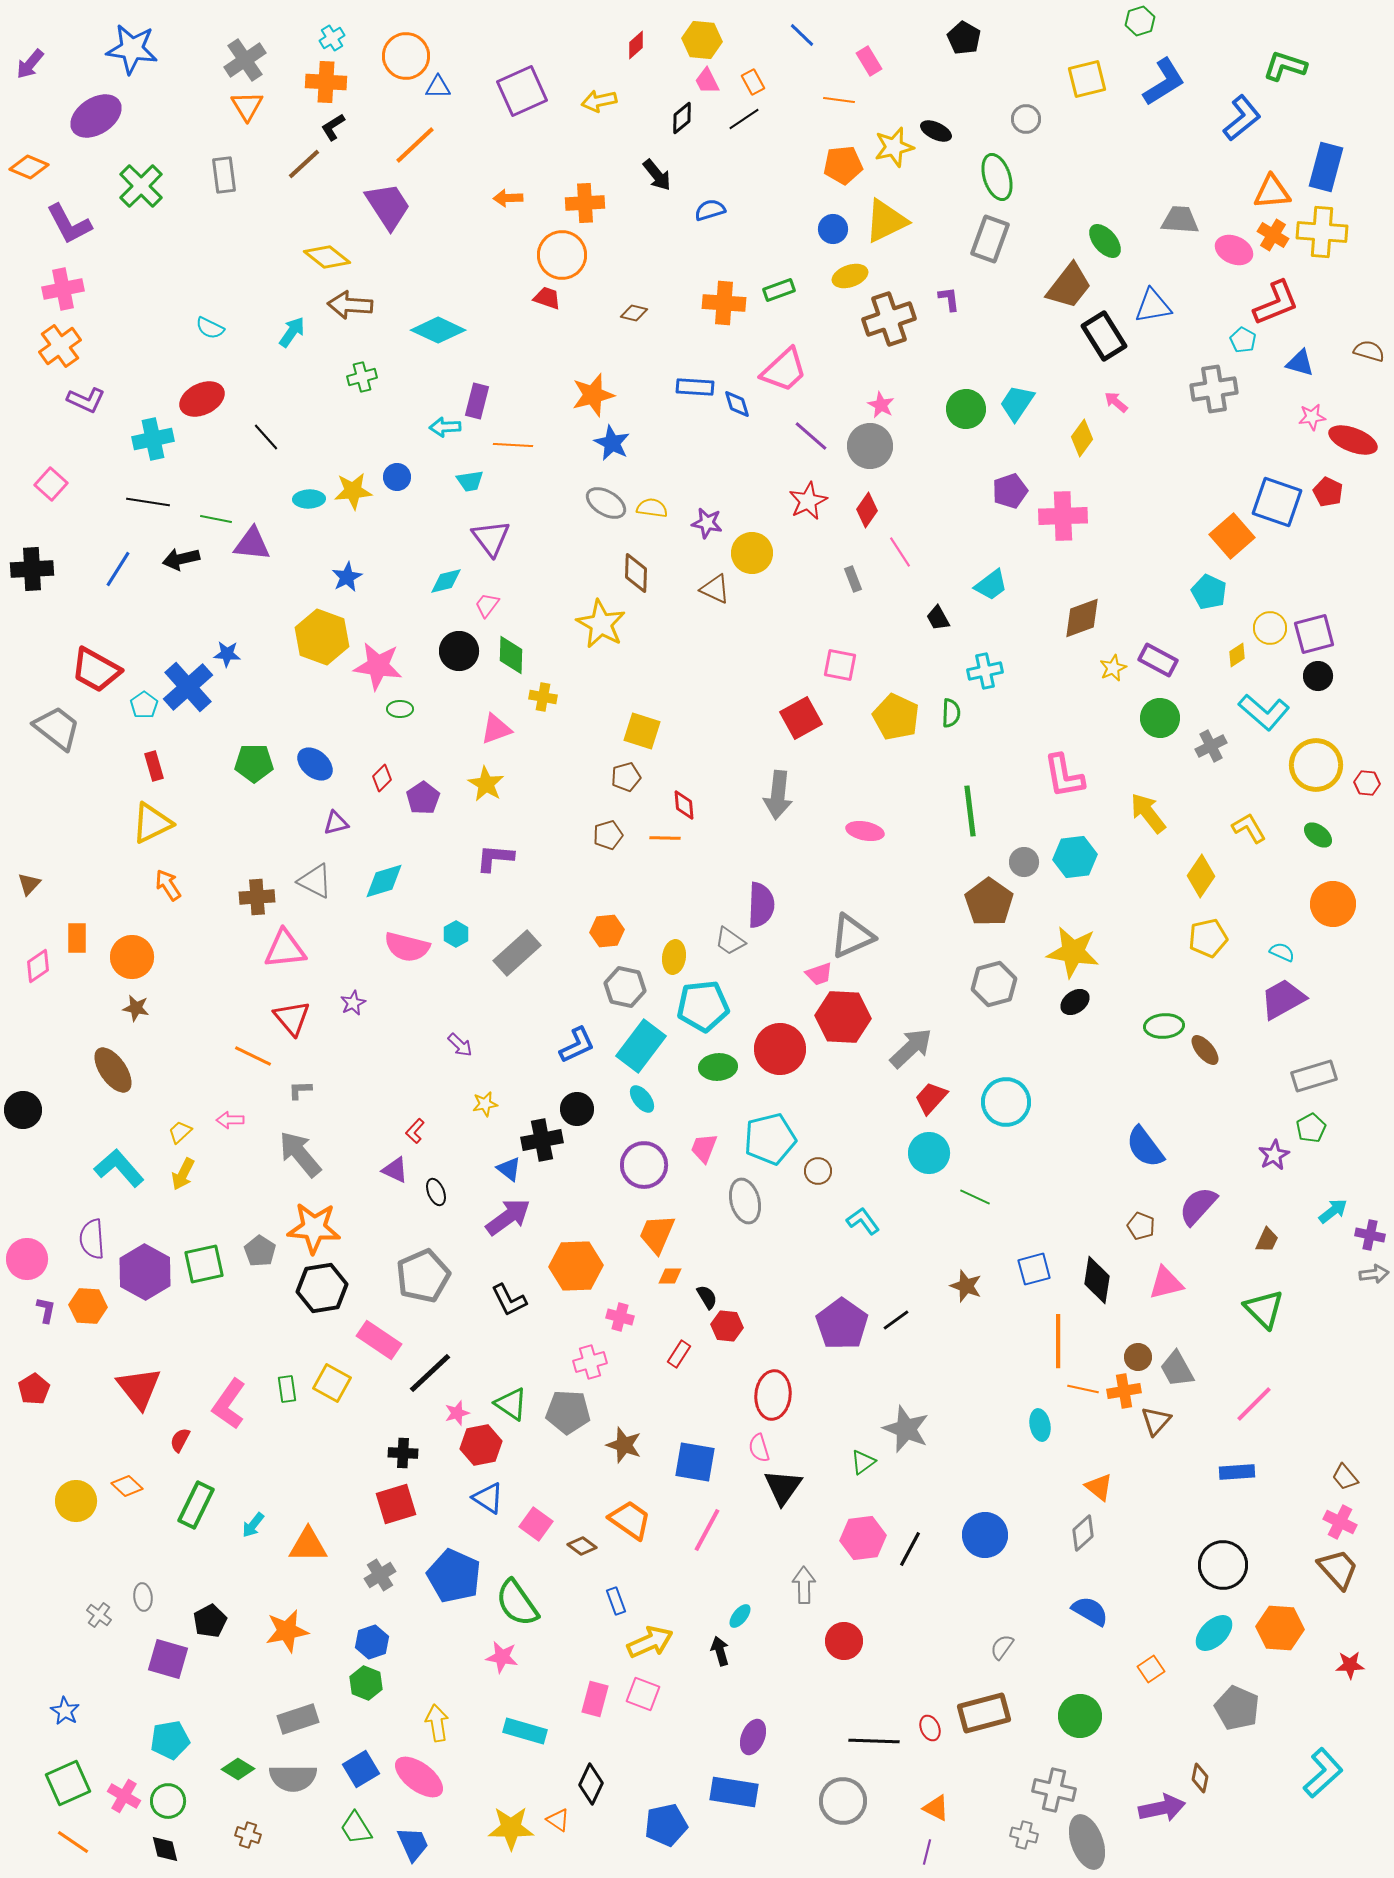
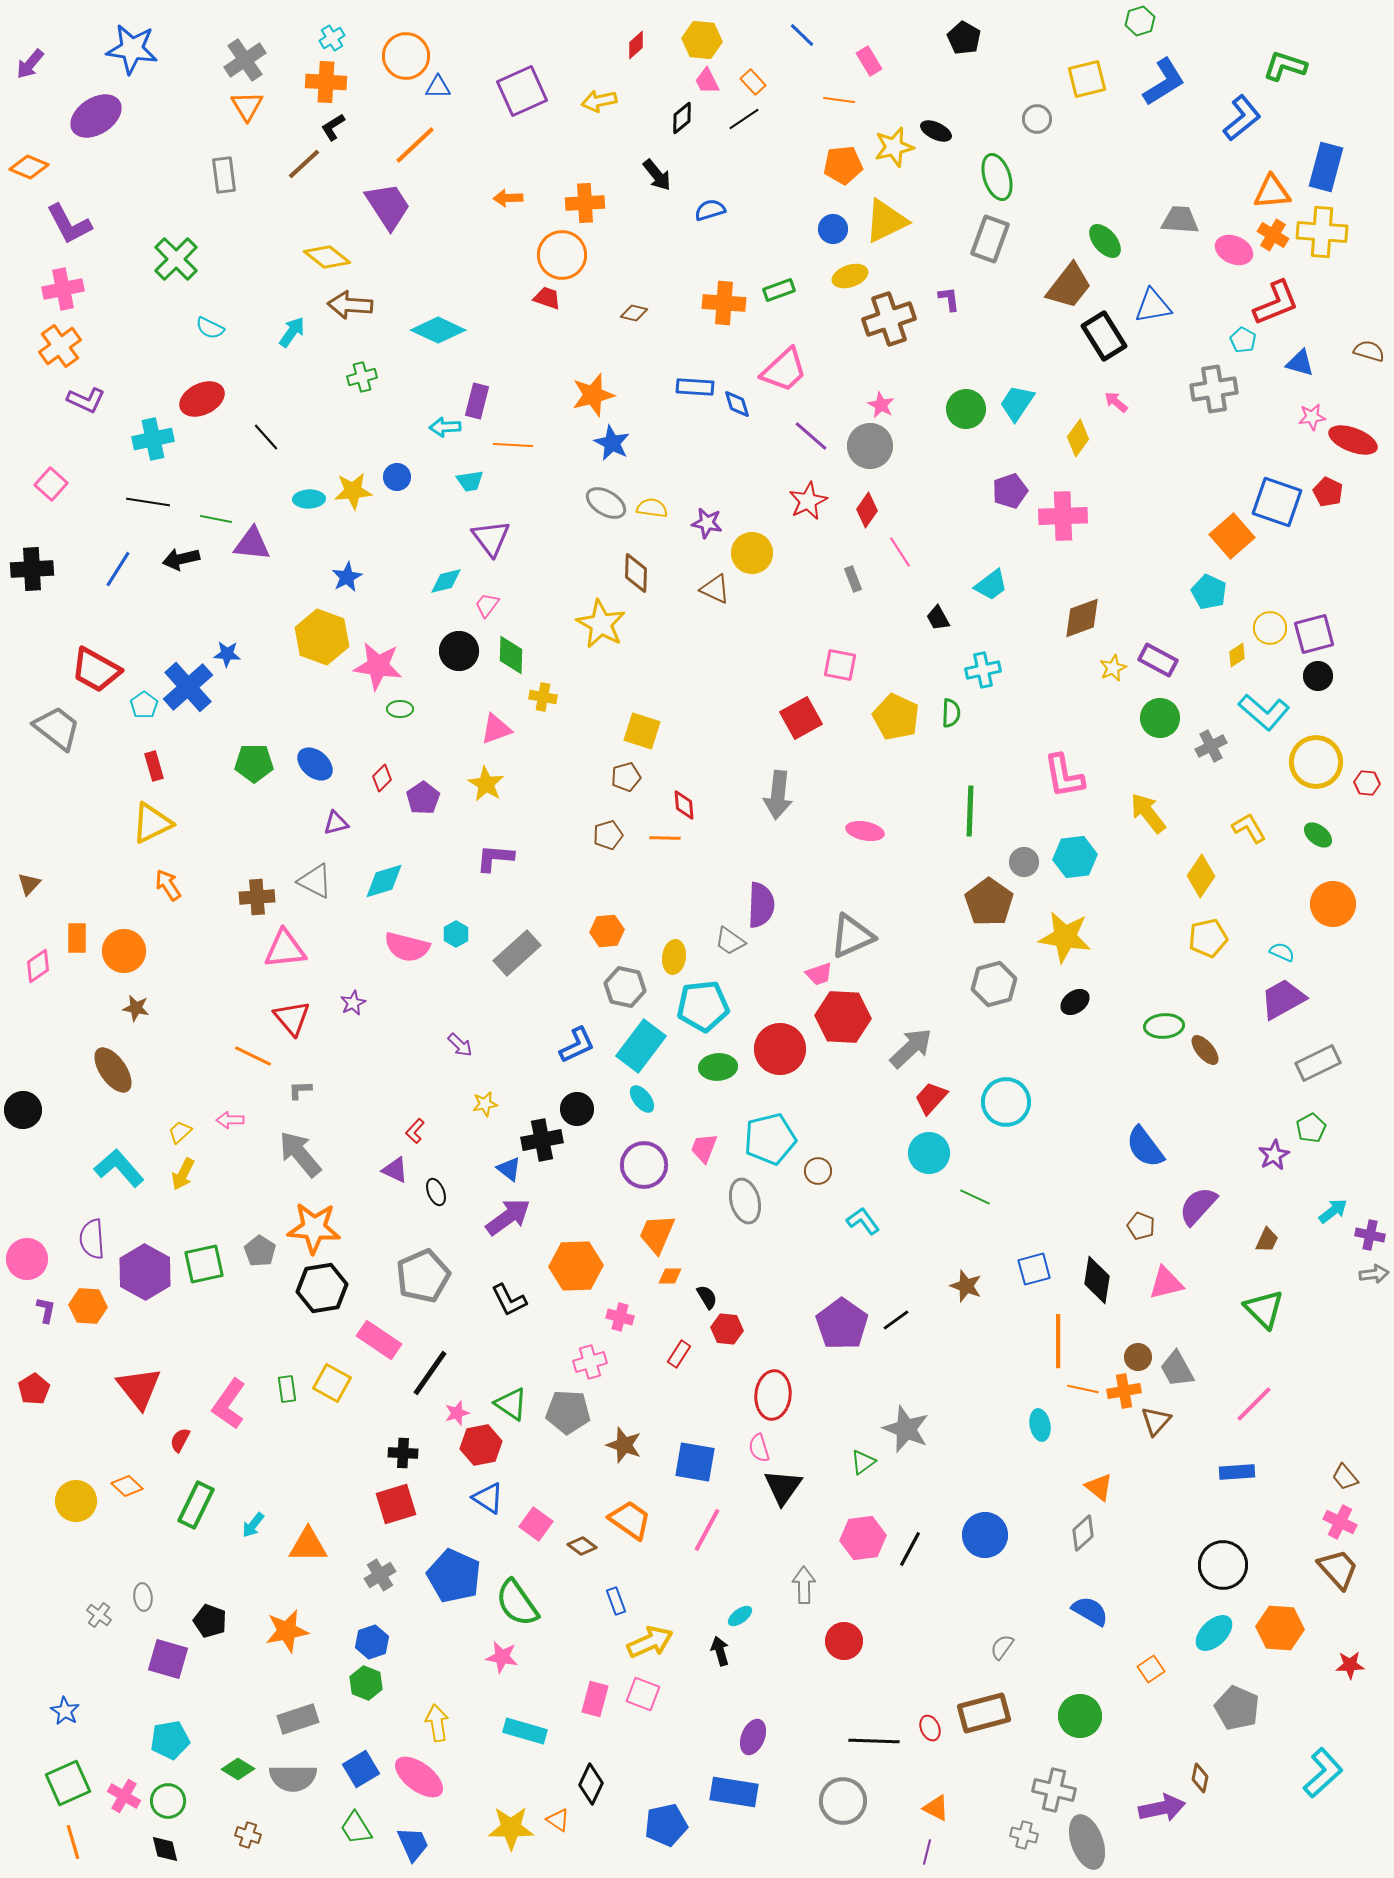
orange rectangle at (753, 82): rotated 15 degrees counterclockwise
gray circle at (1026, 119): moved 11 px right
green cross at (141, 186): moved 35 px right, 73 px down
yellow diamond at (1082, 438): moved 4 px left
cyan cross at (985, 671): moved 2 px left, 1 px up
yellow circle at (1316, 765): moved 3 px up
green line at (970, 811): rotated 9 degrees clockwise
yellow star at (1073, 952): moved 8 px left, 15 px up
orange circle at (132, 957): moved 8 px left, 6 px up
gray rectangle at (1314, 1076): moved 4 px right, 13 px up; rotated 9 degrees counterclockwise
red hexagon at (727, 1326): moved 3 px down
black line at (430, 1373): rotated 12 degrees counterclockwise
cyan ellipse at (740, 1616): rotated 15 degrees clockwise
black pentagon at (210, 1621): rotated 24 degrees counterclockwise
orange line at (73, 1842): rotated 40 degrees clockwise
